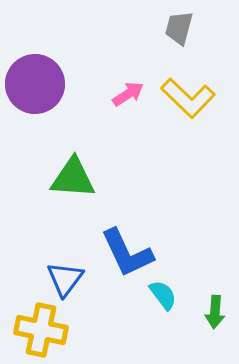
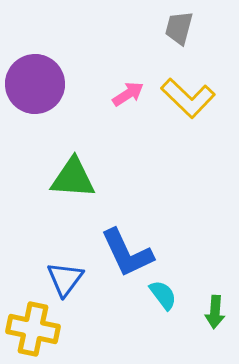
yellow cross: moved 8 px left, 1 px up
